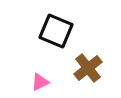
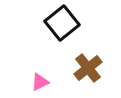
black square: moved 6 px right, 8 px up; rotated 28 degrees clockwise
